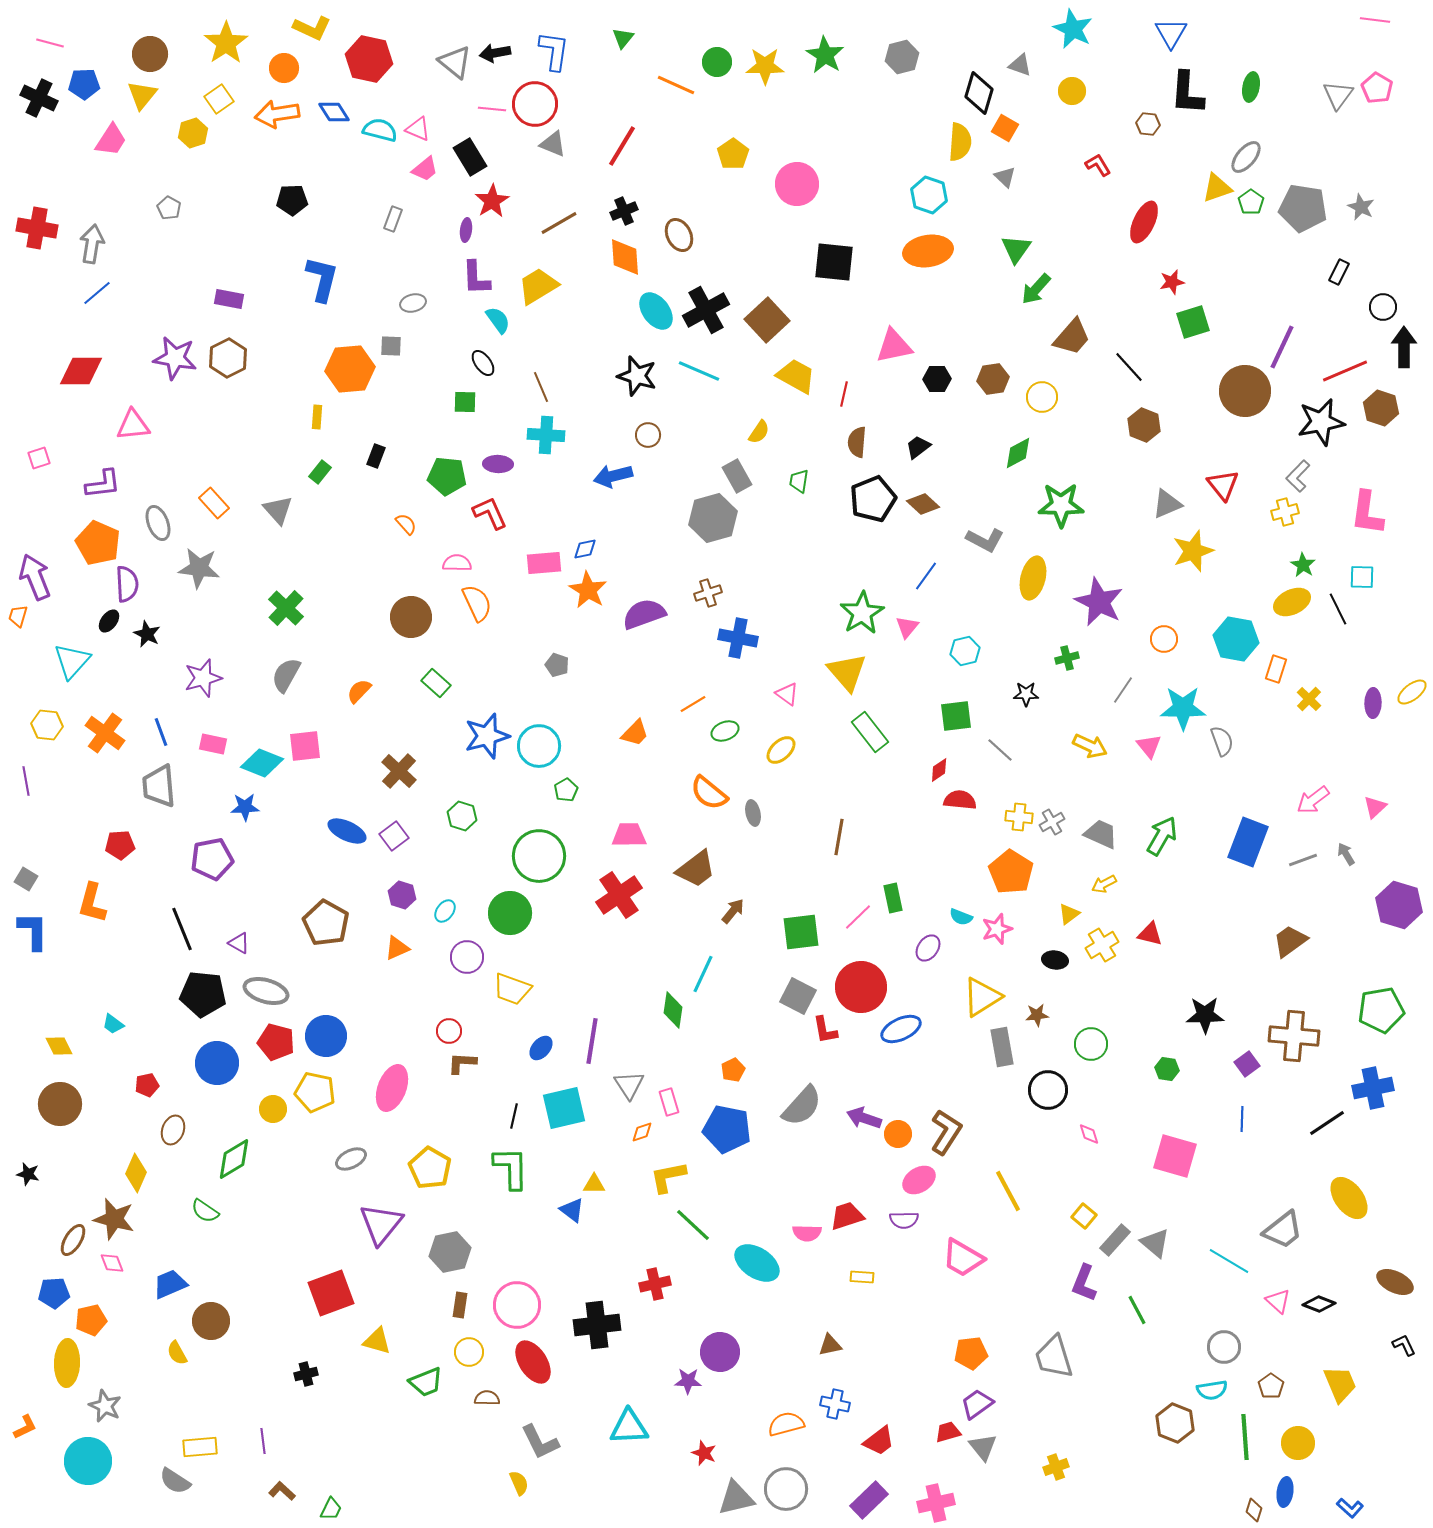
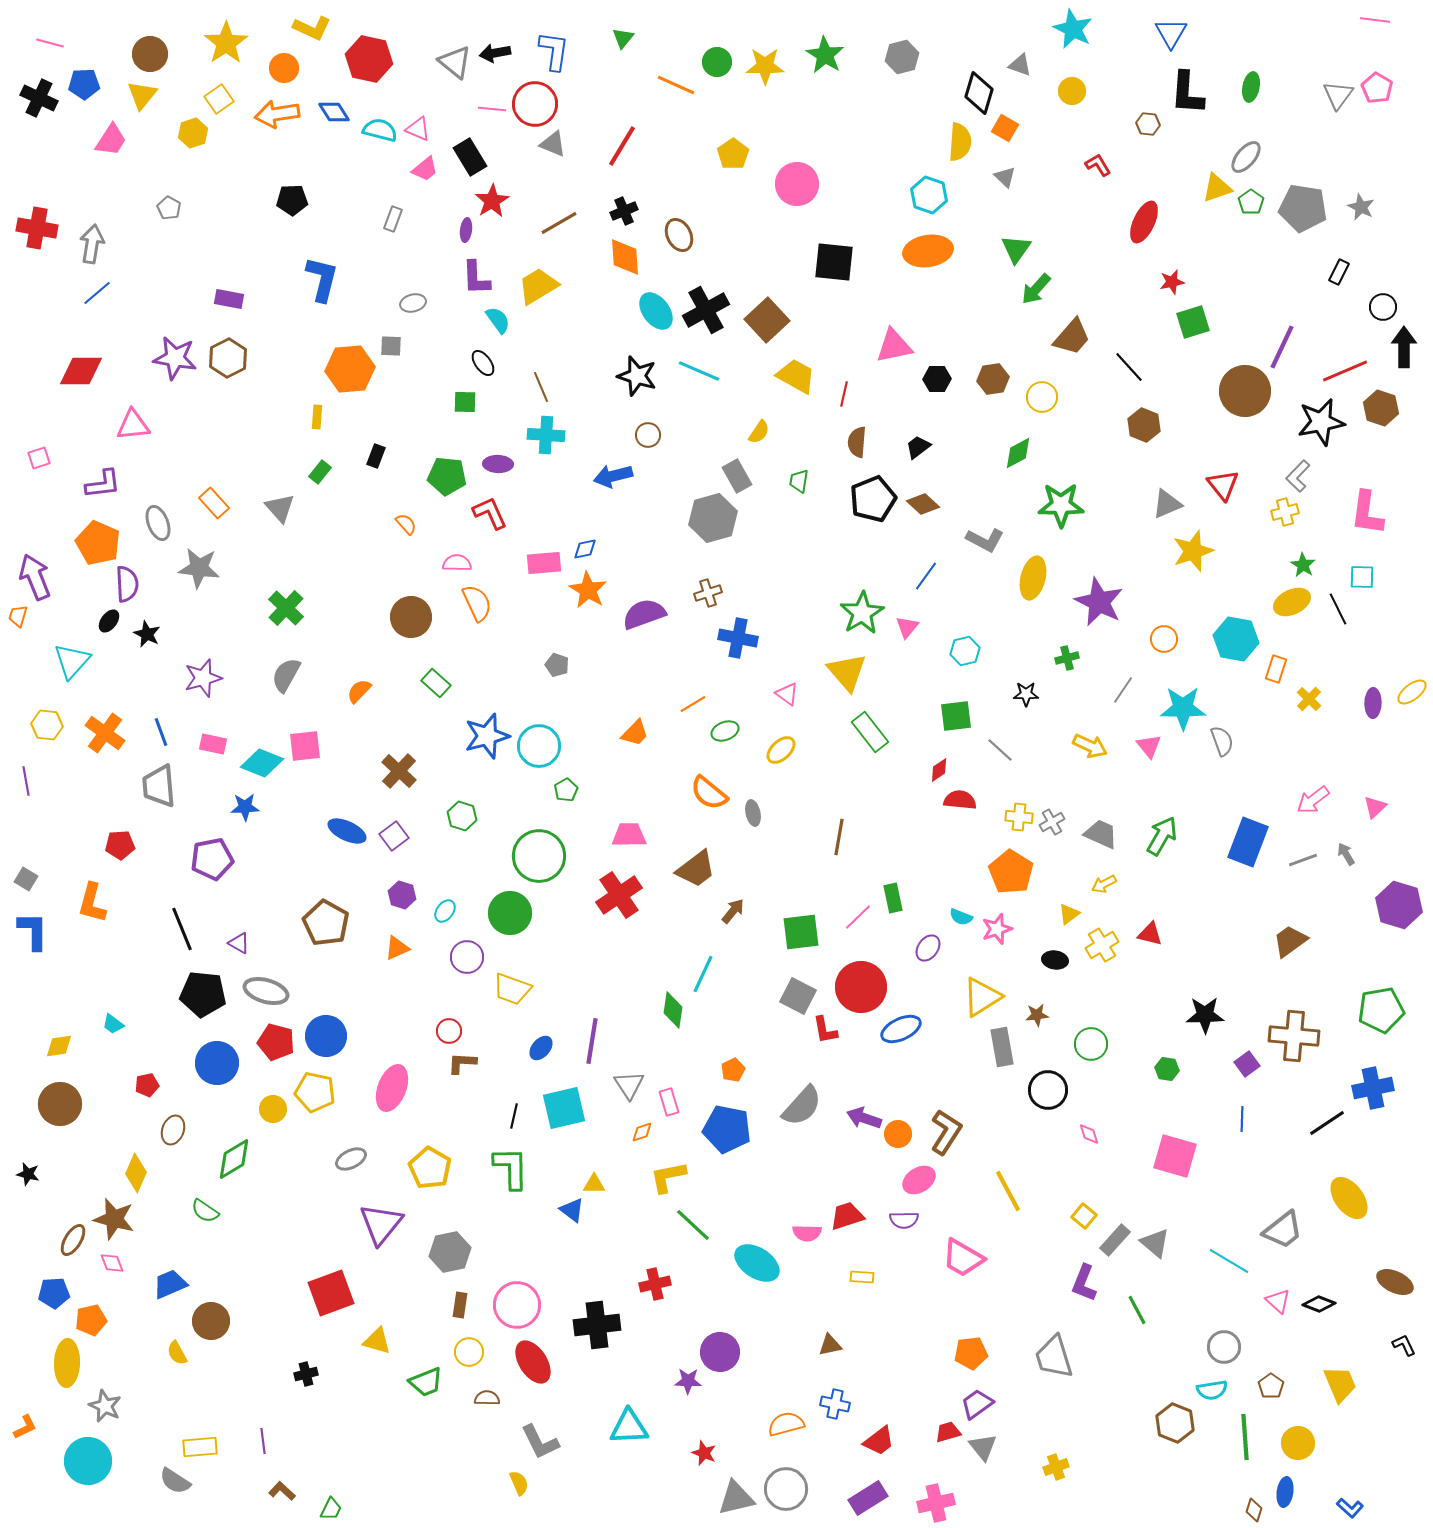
gray triangle at (278, 510): moved 2 px right, 2 px up
yellow diamond at (59, 1046): rotated 72 degrees counterclockwise
purple rectangle at (869, 1500): moved 1 px left, 2 px up; rotated 12 degrees clockwise
